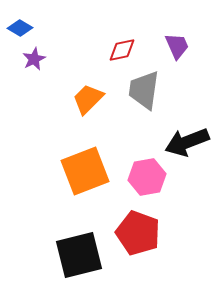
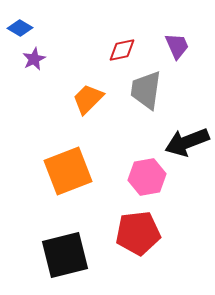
gray trapezoid: moved 2 px right
orange square: moved 17 px left
red pentagon: rotated 27 degrees counterclockwise
black square: moved 14 px left
